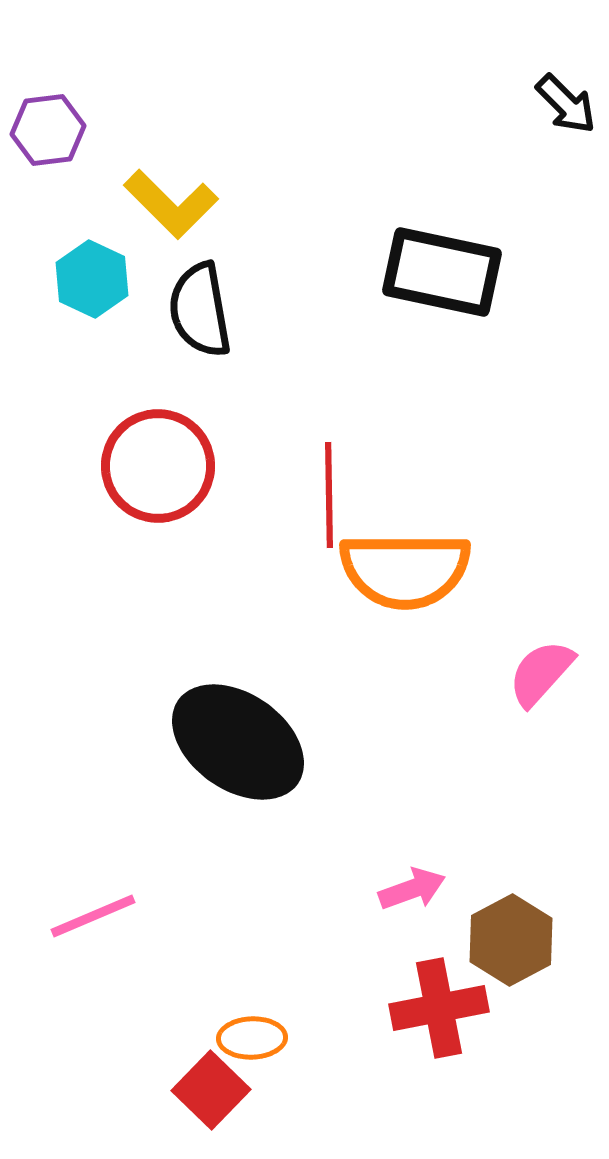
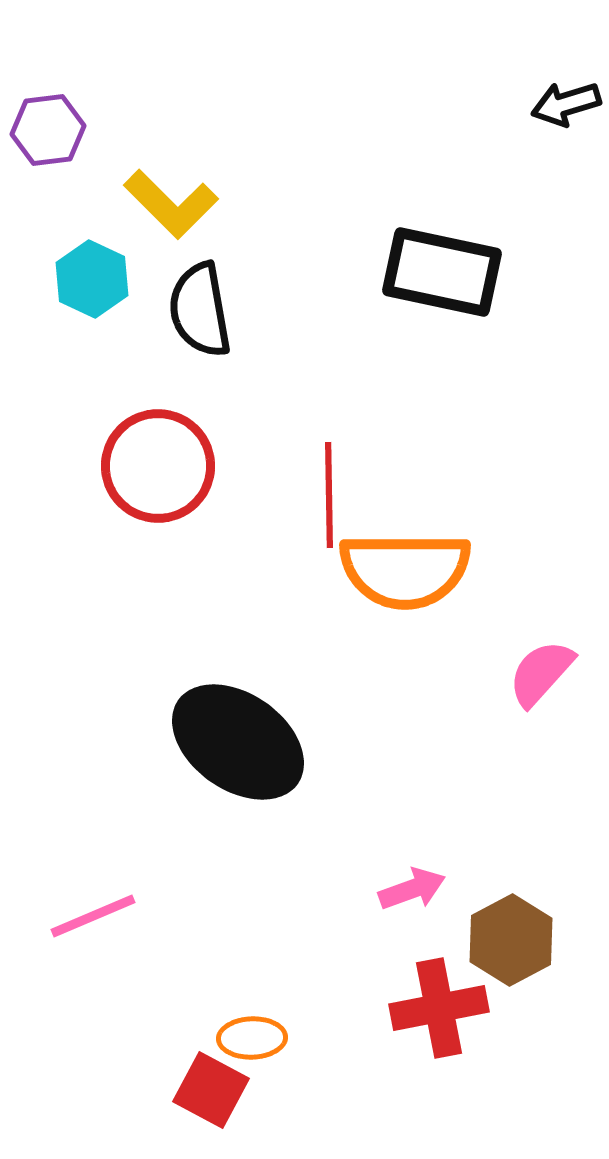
black arrow: rotated 118 degrees clockwise
red square: rotated 16 degrees counterclockwise
